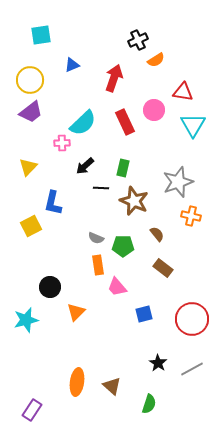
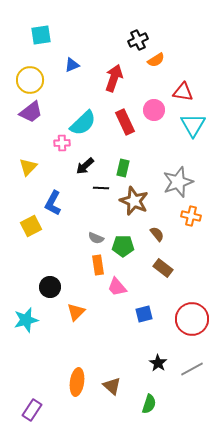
blue L-shape: rotated 15 degrees clockwise
